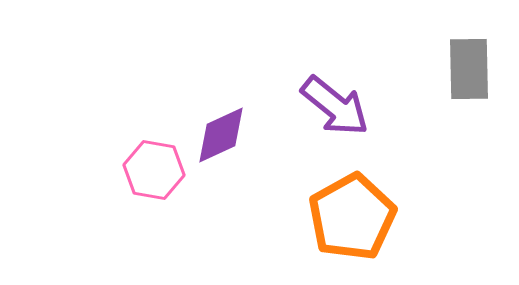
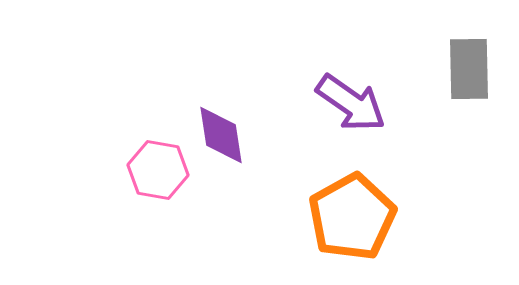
purple arrow: moved 16 px right, 3 px up; rotated 4 degrees counterclockwise
purple diamond: rotated 74 degrees counterclockwise
pink hexagon: moved 4 px right
